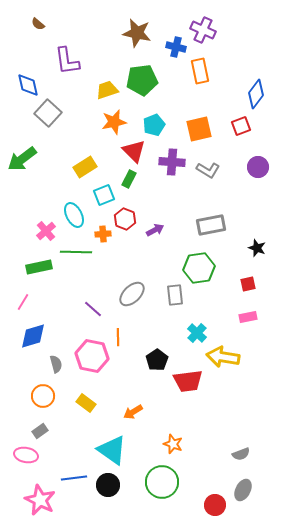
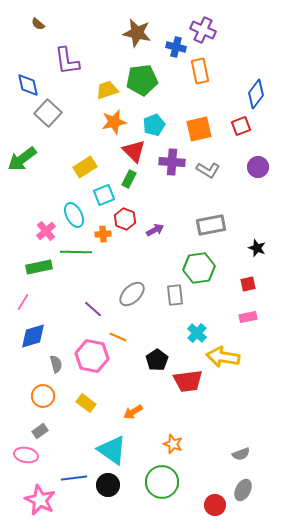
orange line at (118, 337): rotated 66 degrees counterclockwise
